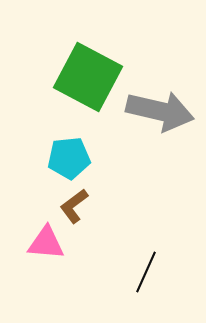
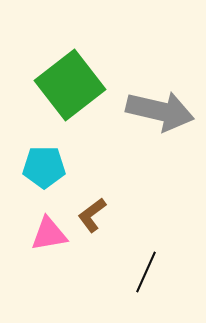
green square: moved 18 px left, 8 px down; rotated 24 degrees clockwise
cyan pentagon: moved 25 px left, 9 px down; rotated 6 degrees clockwise
brown L-shape: moved 18 px right, 9 px down
pink triangle: moved 3 px right, 9 px up; rotated 15 degrees counterclockwise
